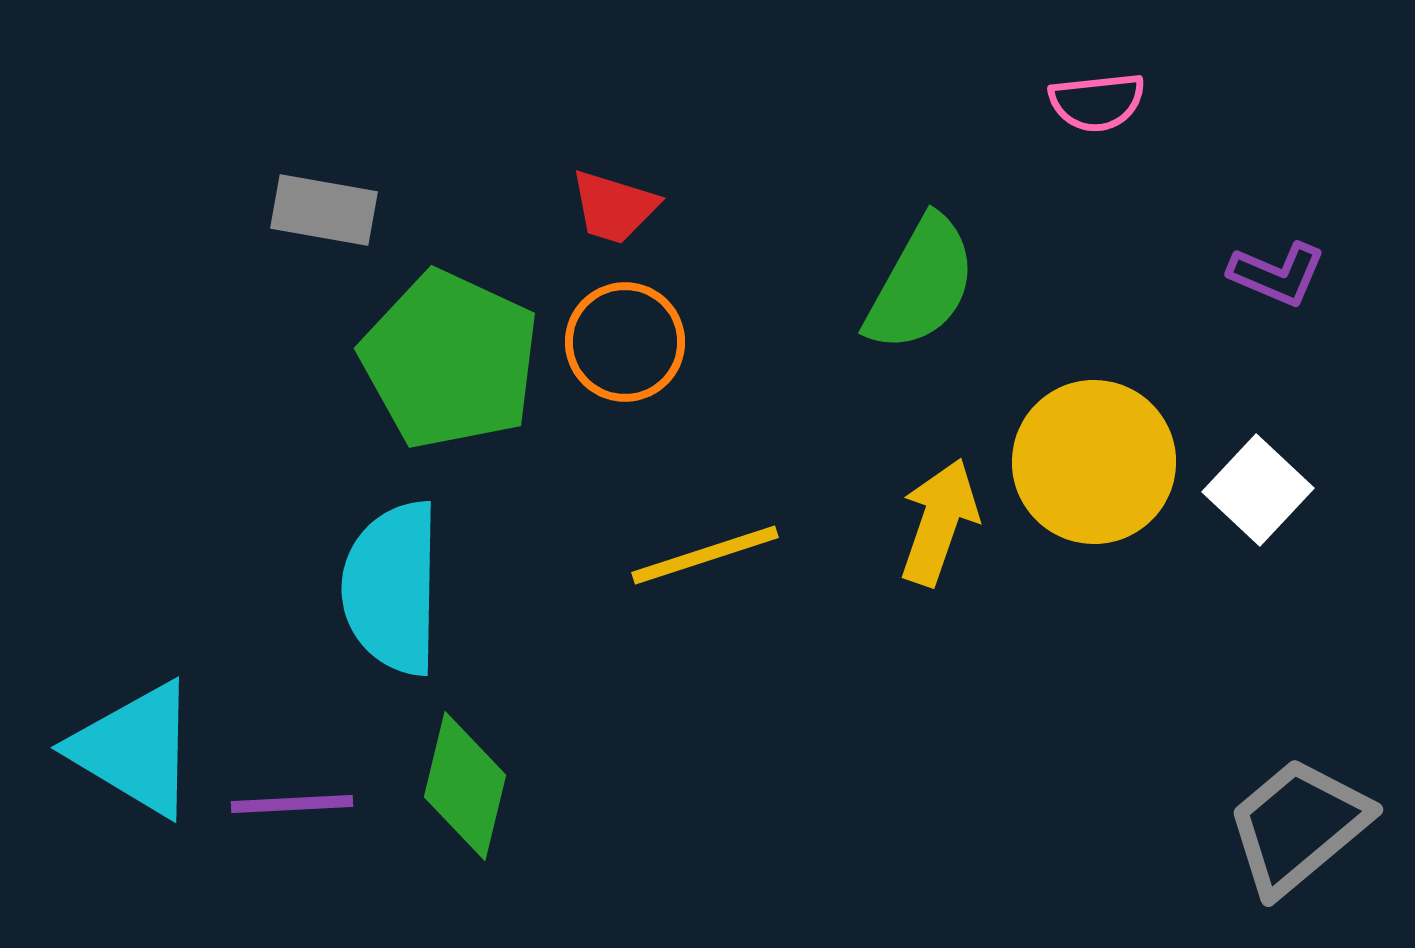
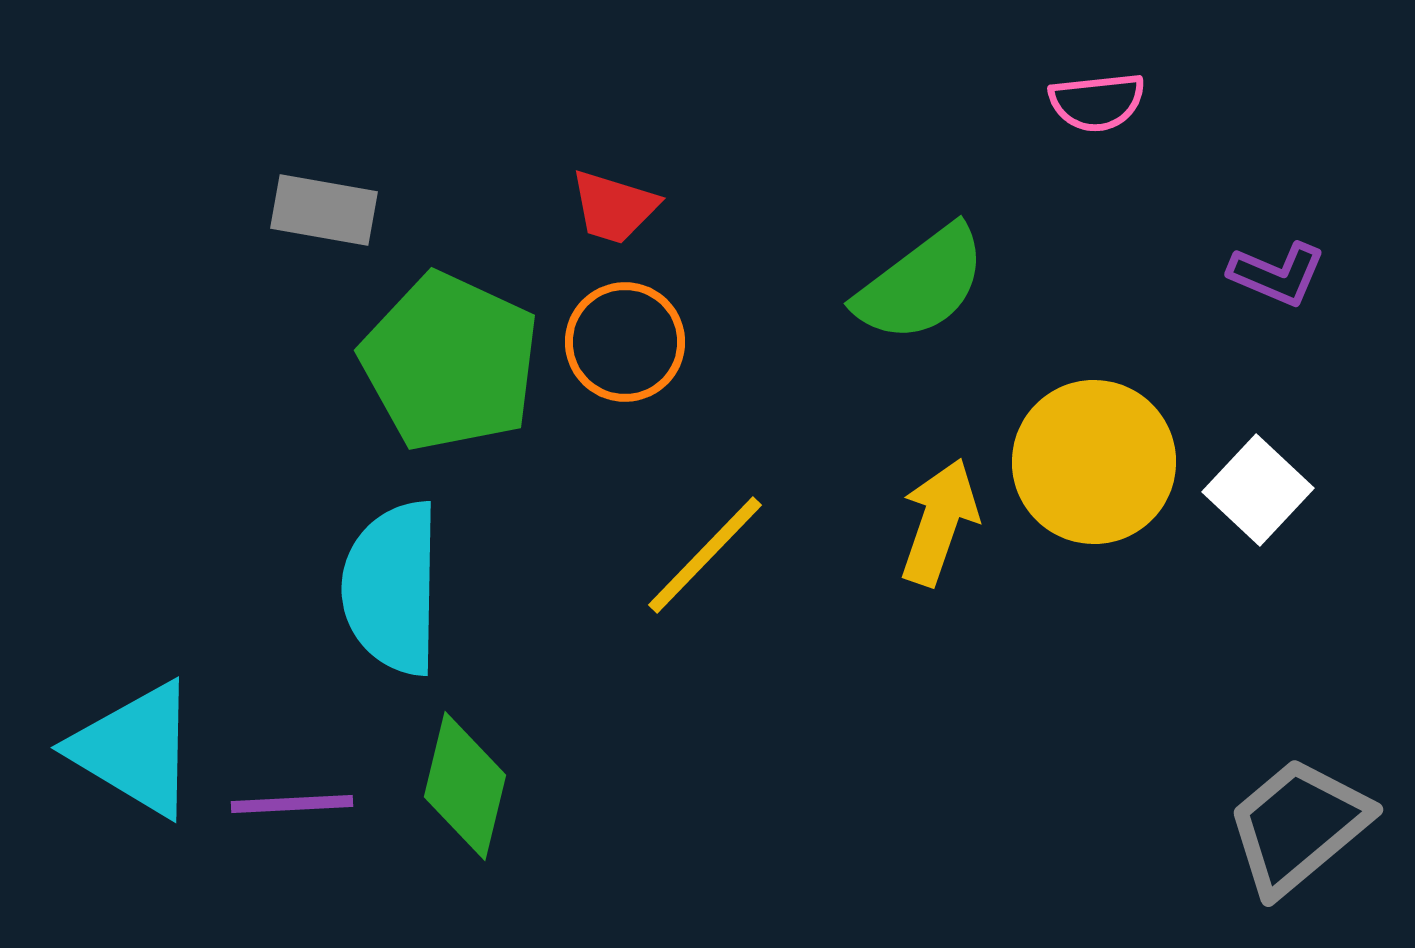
green semicircle: rotated 24 degrees clockwise
green pentagon: moved 2 px down
yellow line: rotated 28 degrees counterclockwise
